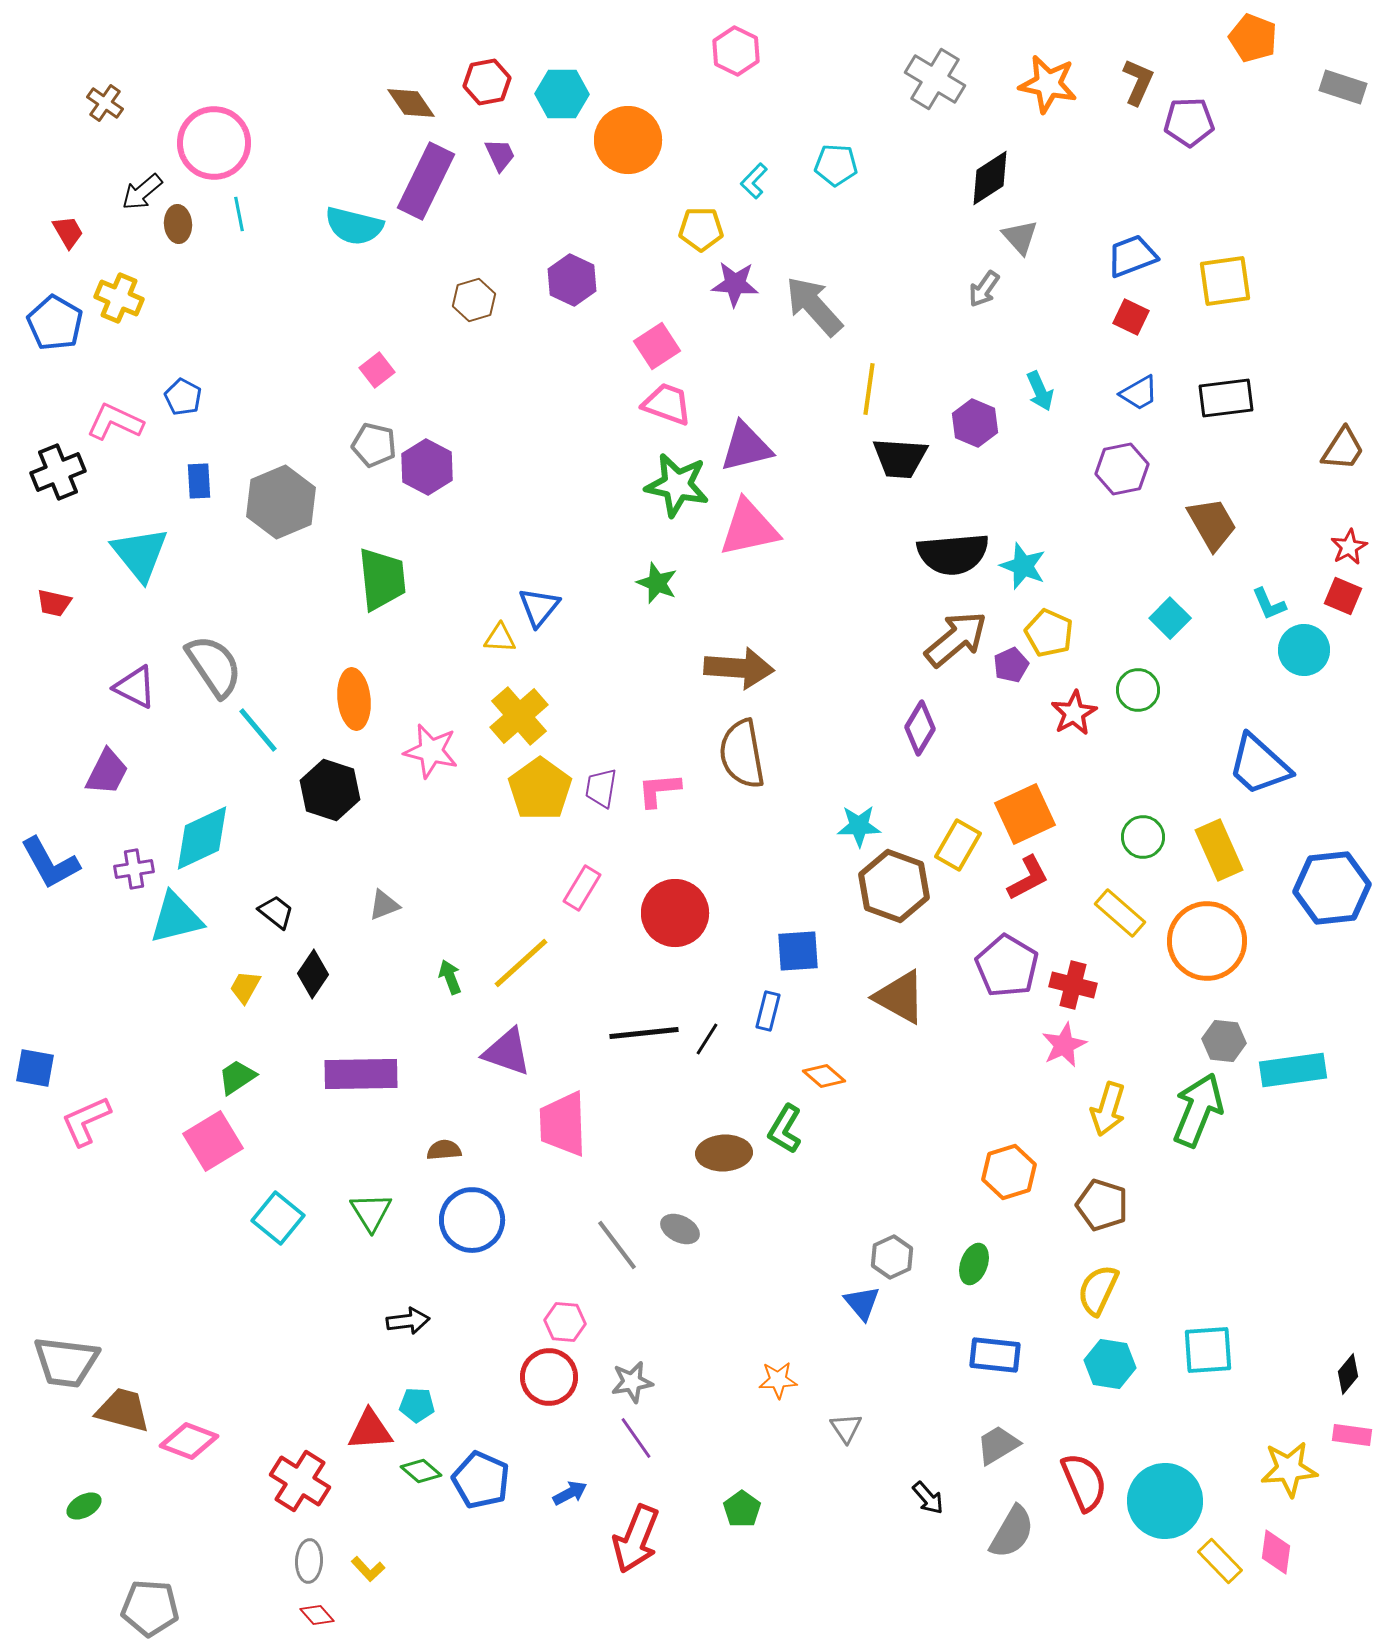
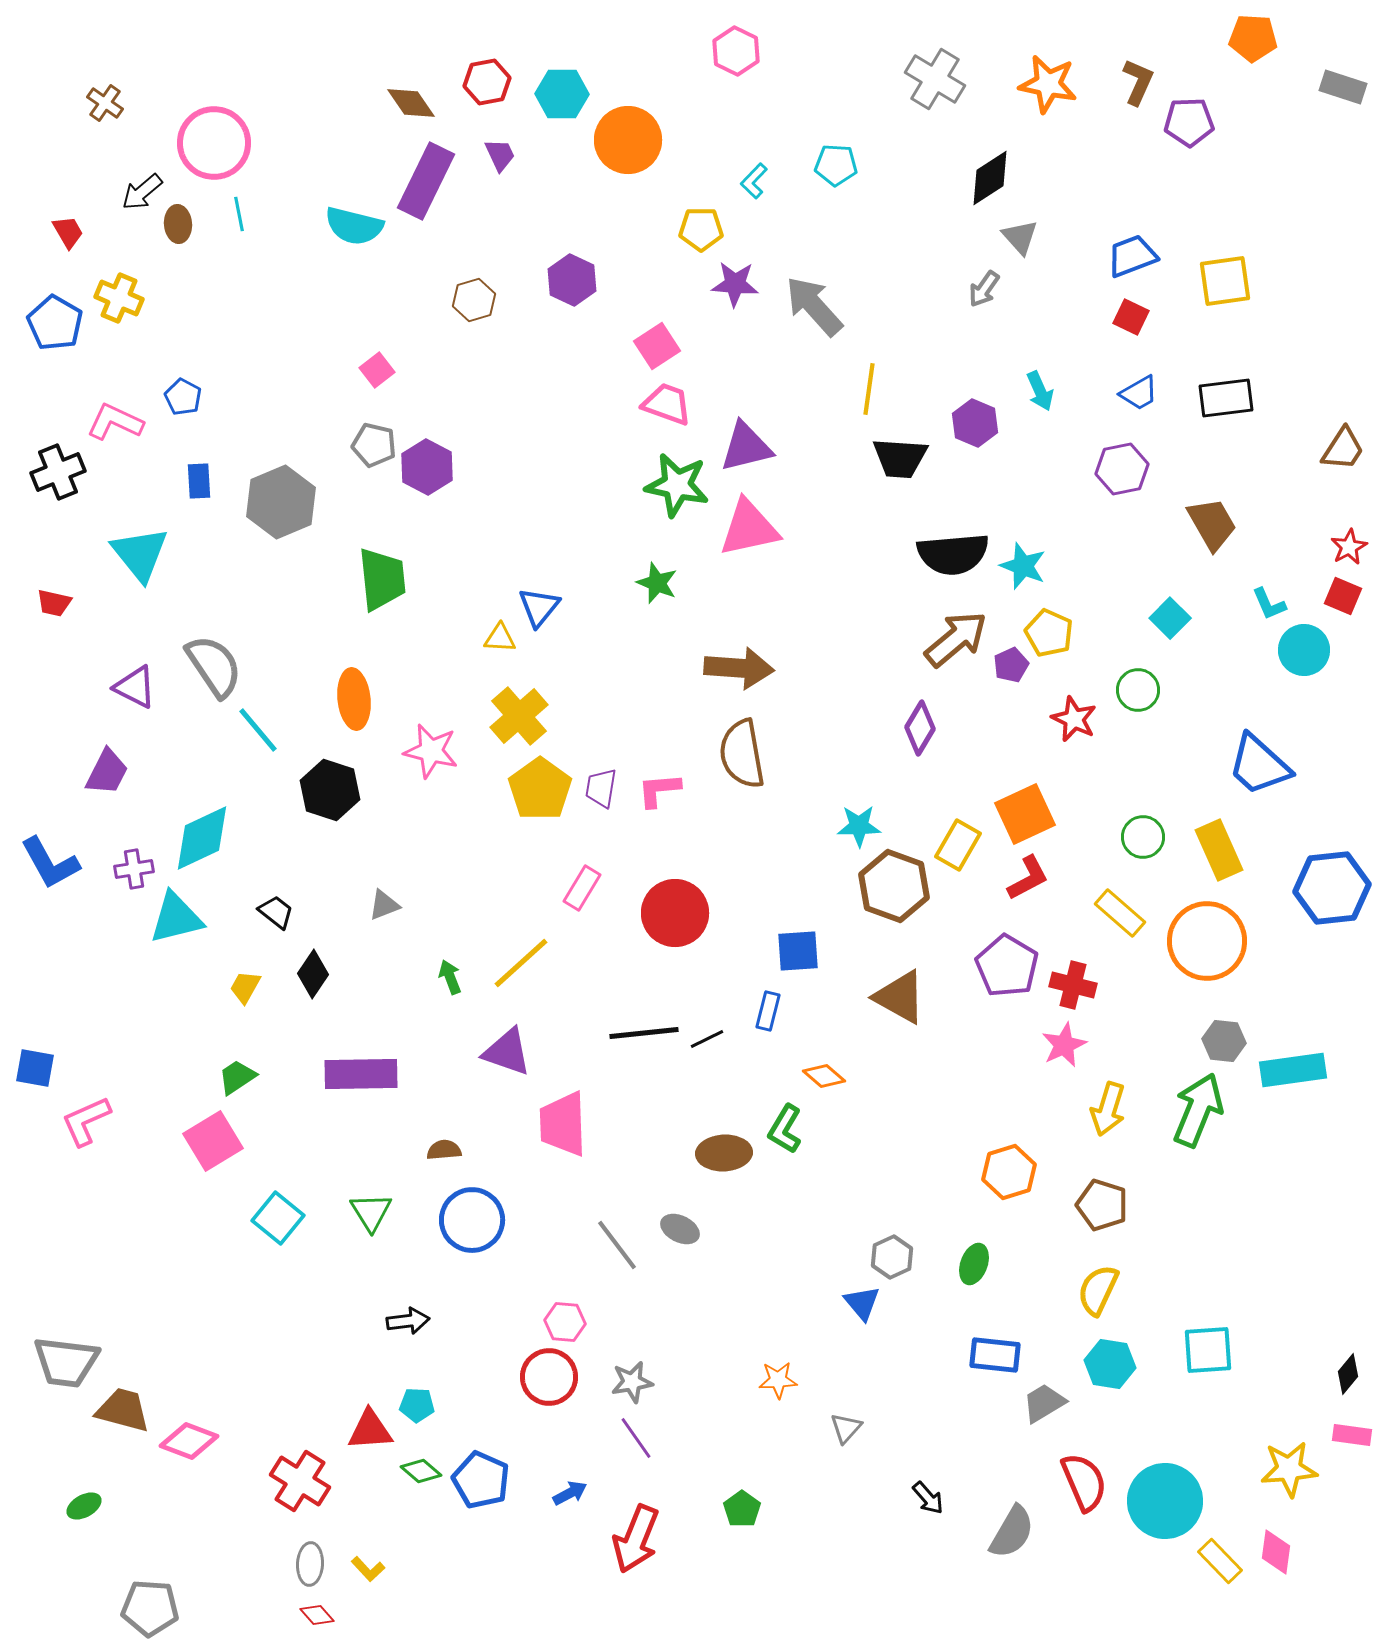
orange pentagon at (1253, 38): rotated 18 degrees counterclockwise
red star at (1074, 713): moved 6 px down; rotated 18 degrees counterclockwise
black line at (707, 1039): rotated 32 degrees clockwise
gray triangle at (846, 1428): rotated 16 degrees clockwise
gray trapezoid at (998, 1445): moved 46 px right, 42 px up
gray ellipse at (309, 1561): moved 1 px right, 3 px down
